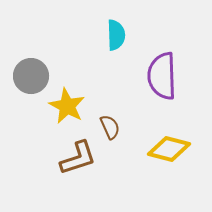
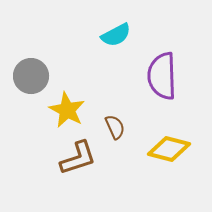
cyan semicircle: rotated 64 degrees clockwise
yellow star: moved 4 px down
brown semicircle: moved 5 px right
